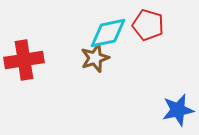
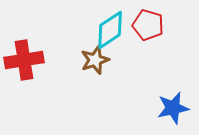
cyan diamond: moved 2 px right, 3 px up; rotated 21 degrees counterclockwise
brown star: moved 2 px down
blue star: moved 5 px left, 2 px up
